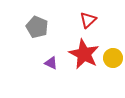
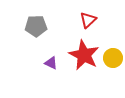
gray pentagon: moved 1 px left, 1 px up; rotated 25 degrees counterclockwise
red star: moved 1 px down
